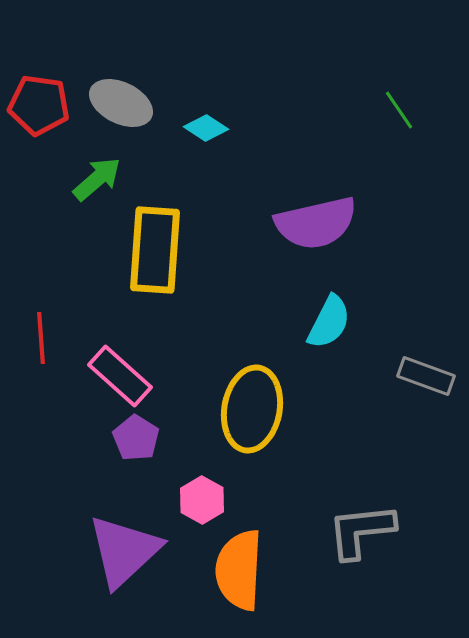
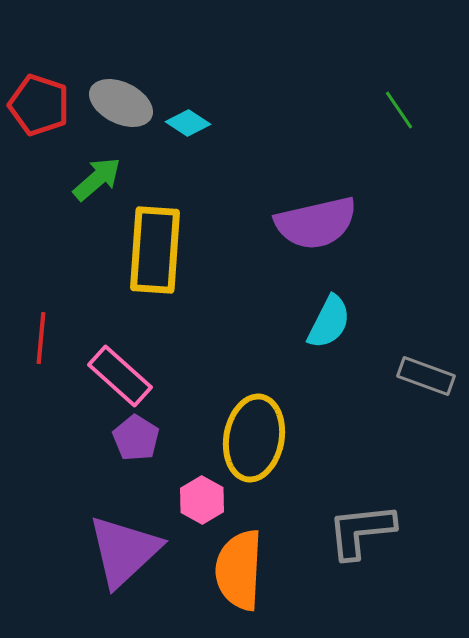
red pentagon: rotated 10 degrees clockwise
cyan diamond: moved 18 px left, 5 px up
red line: rotated 9 degrees clockwise
yellow ellipse: moved 2 px right, 29 px down
